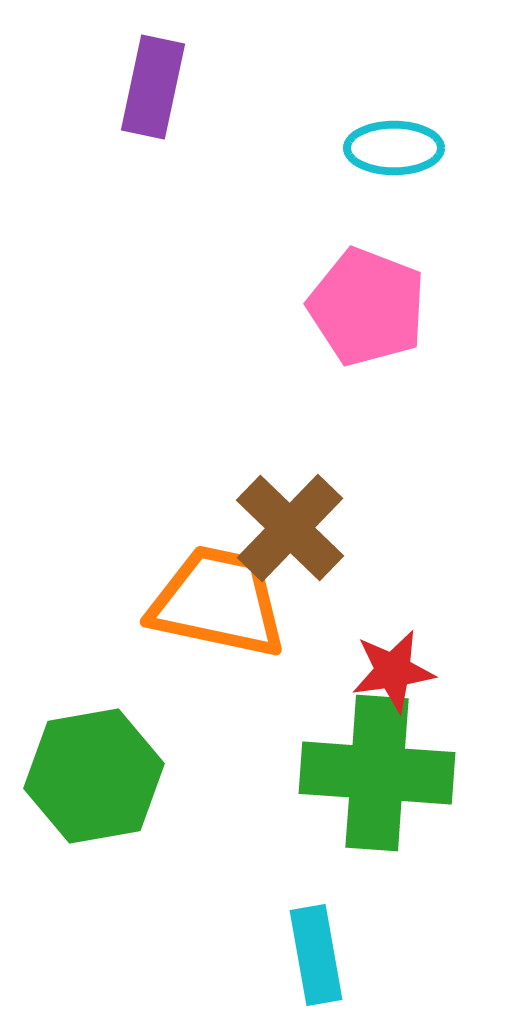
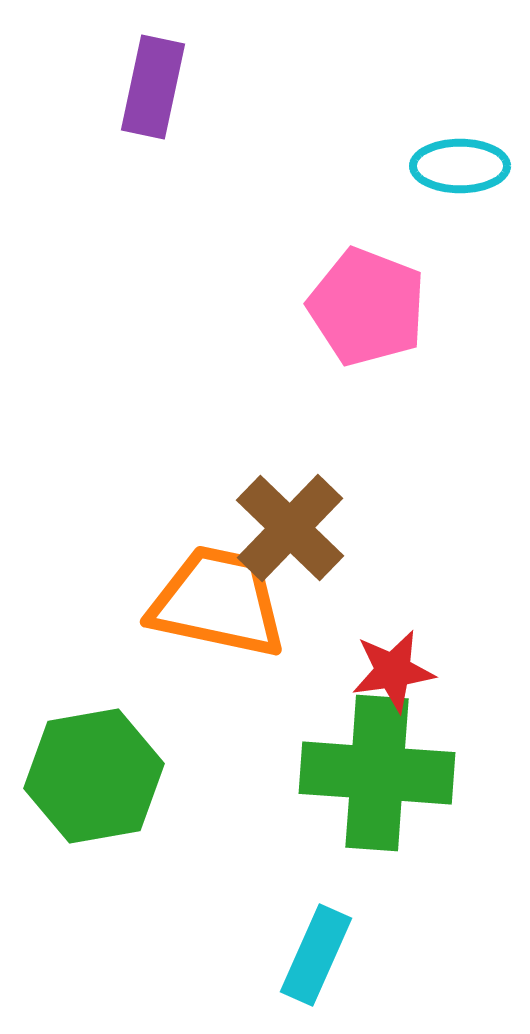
cyan ellipse: moved 66 px right, 18 px down
cyan rectangle: rotated 34 degrees clockwise
